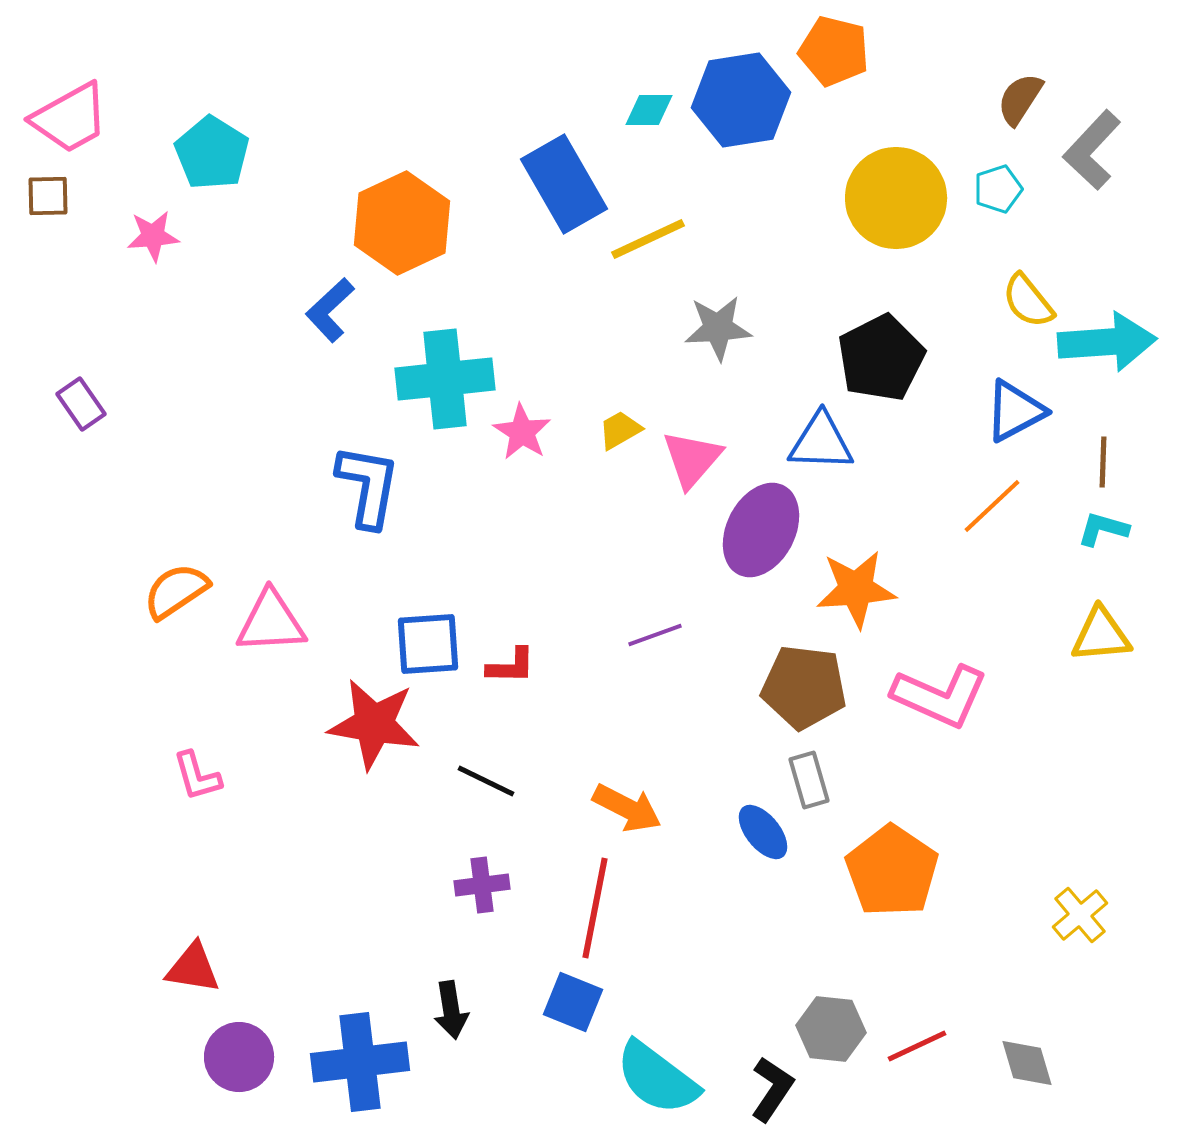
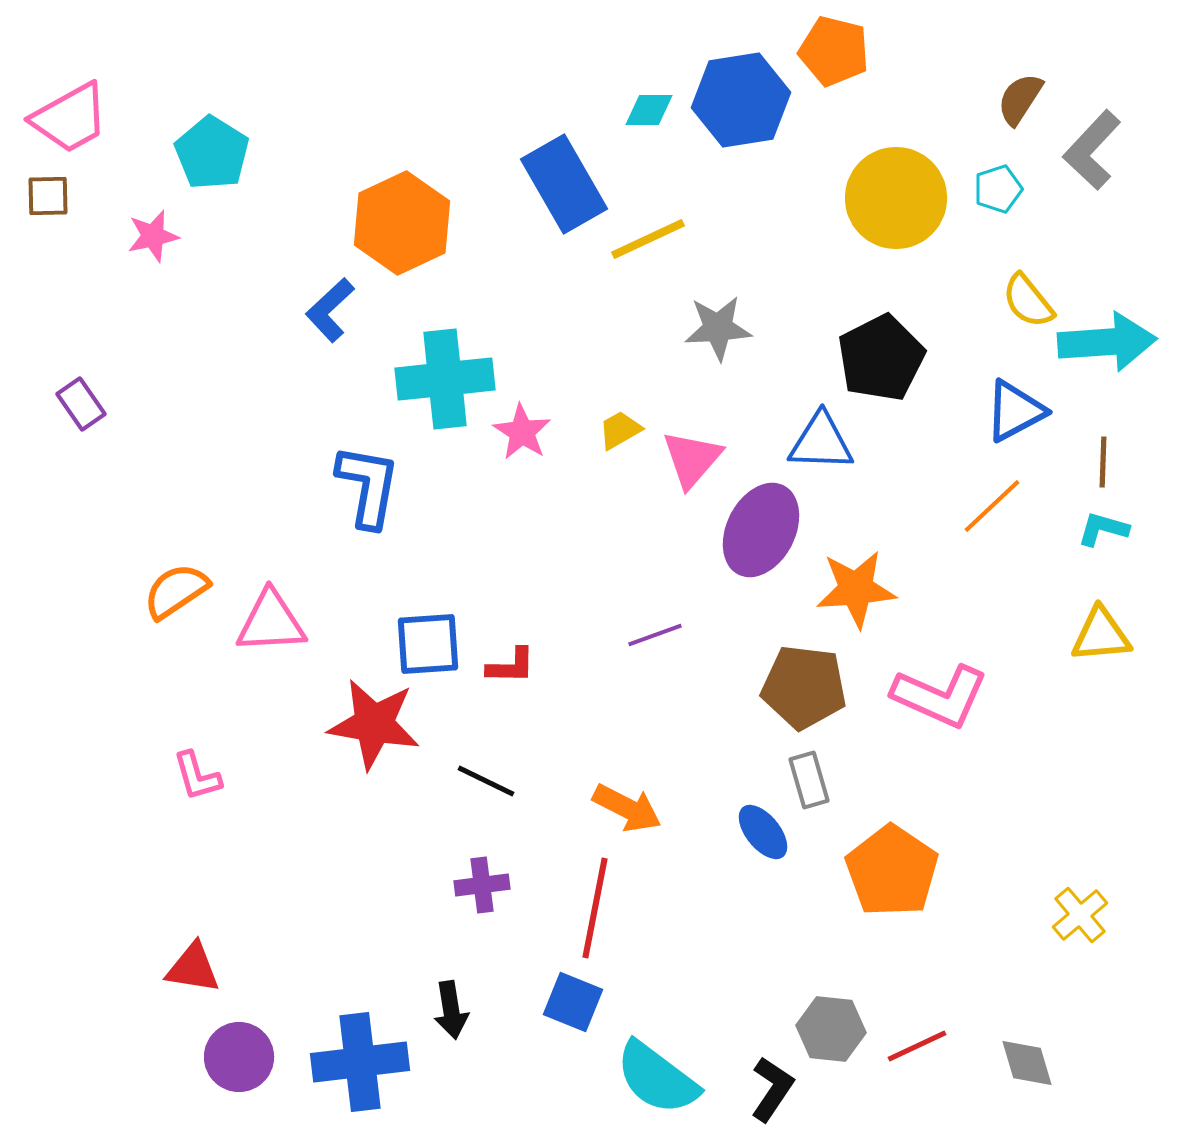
pink star at (153, 236): rotated 8 degrees counterclockwise
